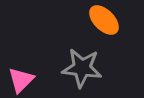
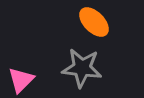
orange ellipse: moved 10 px left, 2 px down
